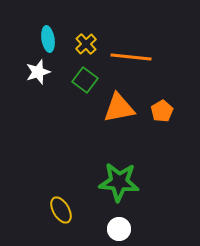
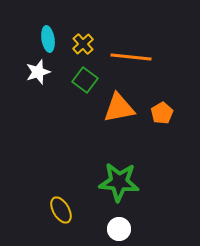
yellow cross: moved 3 px left
orange pentagon: moved 2 px down
